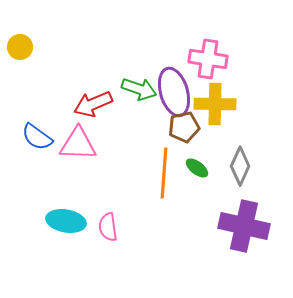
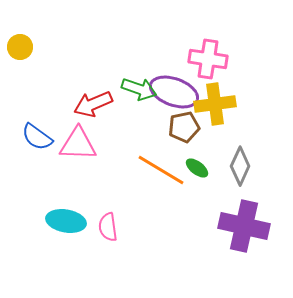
purple ellipse: rotated 54 degrees counterclockwise
yellow cross: rotated 9 degrees counterclockwise
orange line: moved 3 px left, 3 px up; rotated 63 degrees counterclockwise
